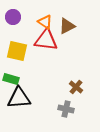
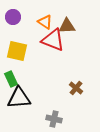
brown triangle: rotated 24 degrees clockwise
red triangle: moved 7 px right; rotated 15 degrees clockwise
green rectangle: rotated 49 degrees clockwise
brown cross: moved 1 px down
gray cross: moved 12 px left, 10 px down
